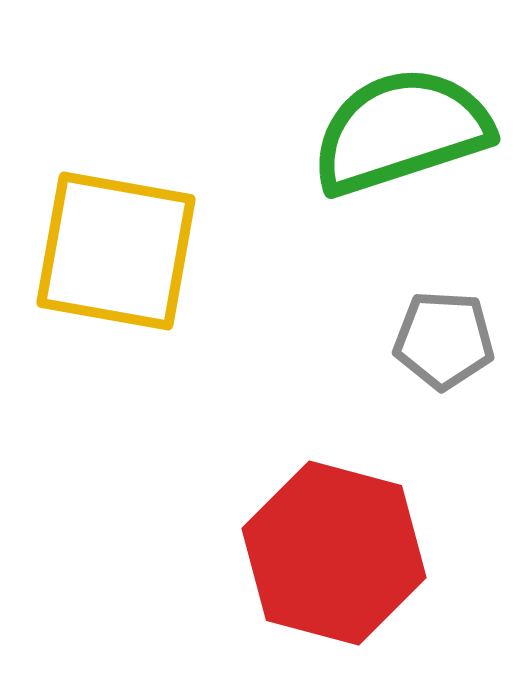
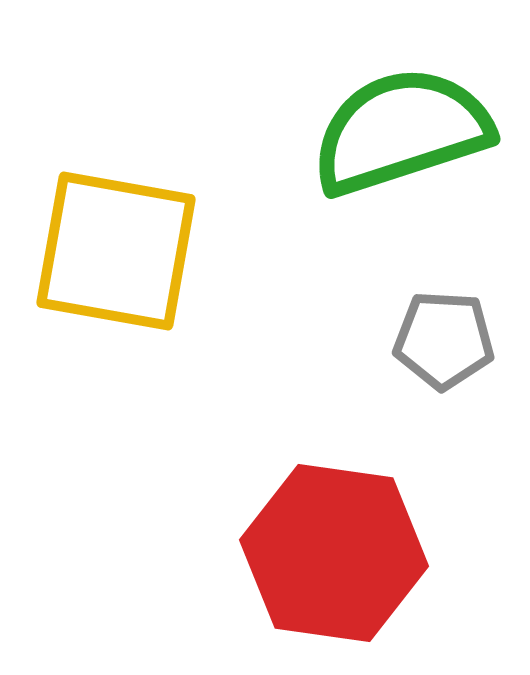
red hexagon: rotated 7 degrees counterclockwise
